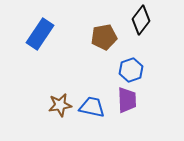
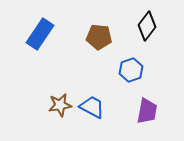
black diamond: moved 6 px right, 6 px down
brown pentagon: moved 5 px left; rotated 15 degrees clockwise
purple trapezoid: moved 20 px right, 11 px down; rotated 12 degrees clockwise
blue trapezoid: rotated 16 degrees clockwise
